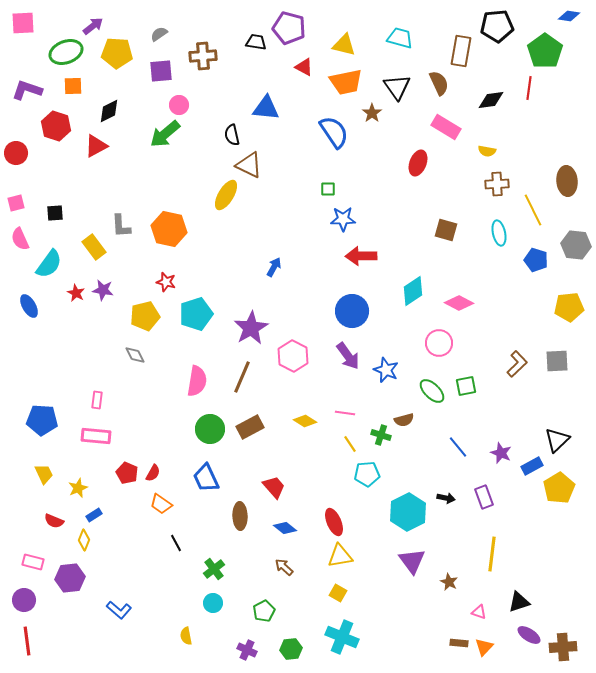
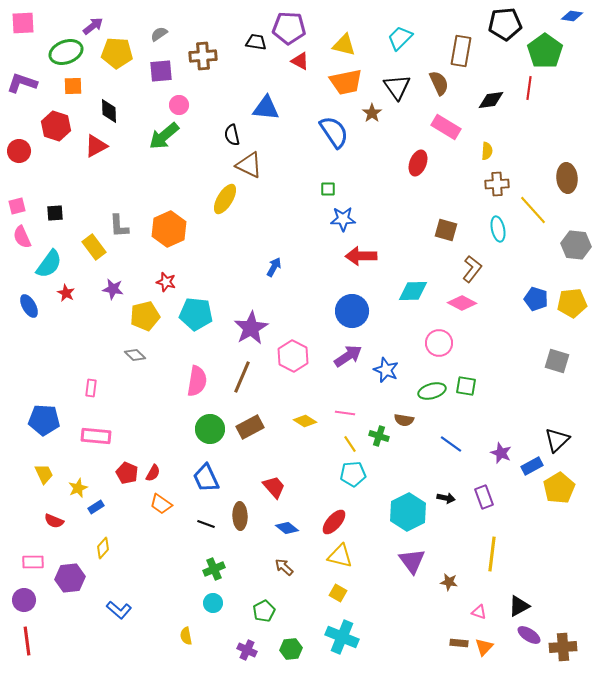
blue diamond at (569, 16): moved 3 px right
black pentagon at (497, 26): moved 8 px right, 2 px up
purple pentagon at (289, 28): rotated 12 degrees counterclockwise
cyan trapezoid at (400, 38): rotated 60 degrees counterclockwise
red triangle at (304, 67): moved 4 px left, 6 px up
purple L-shape at (27, 90): moved 5 px left, 7 px up
black diamond at (109, 111): rotated 65 degrees counterclockwise
green arrow at (165, 134): moved 1 px left, 2 px down
yellow semicircle at (487, 151): rotated 96 degrees counterclockwise
red circle at (16, 153): moved 3 px right, 2 px up
brown ellipse at (567, 181): moved 3 px up
yellow ellipse at (226, 195): moved 1 px left, 4 px down
pink square at (16, 203): moved 1 px right, 3 px down
yellow line at (533, 210): rotated 16 degrees counterclockwise
gray L-shape at (121, 226): moved 2 px left
orange hexagon at (169, 229): rotated 24 degrees clockwise
cyan ellipse at (499, 233): moved 1 px left, 4 px up
pink semicircle at (20, 239): moved 2 px right, 2 px up
blue pentagon at (536, 260): moved 39 px down
purple star at (103, 290): moved 10 px right, 1 px up
cyan diamond at (413, 291): rotated 32 degrees clockwise
red star at (76, 293): moved 10 px left
pink diamond at (459, 303): moved 3 px right
yellow pentagon at (569, 307): moved 3 px right, 4 px up
cyan pentagon at (196, 314): rotated 24 degrees clockwise
gray diamond at (135, 355): rotated 20 degrees counterclockwise
purple arrow at (348, 356): rotated 88 degrees counterclockwise
gray square at (557, 361): rotated 20 degrees clockwise
brown L-shape at (517, 364): moved 45 px left, 95 px up; rotated 8 degrees counterclockwise
green square at (466, 386): rotated 20 degrees clockwise
green ellipse at (432, 391): rotated 60 degrees counterclockwise
pink rectangle at (97, 400): moved 6 px left, 12 px up
blue pentagon at (42, 420): moved 2 px right
brown semicircle at (404, 420): rotated 24 degrees clockwise
green cross at (381, 435): moved 2 px left, 1 px down
blue line at (458, 447): moved 7 px left, 3 px up; rotated 15 degrees counterclockwise
cyan pentagon at (367, 474): moved 14 px left
blue rectangle at (94, 515): moved 2 px right, 8 px up
red ellipse at (334, 522): rotated 64 degrees clockwise
blue diamond at (285, 528): moved 2 px right
yellow diamond at (84, 540): moved 19 px right, 8 px down; rotated 20 degrees clockwise
black line at (176, 543): moved 30 px right, 19 px up; rotated 42 degrees counterclockwise
yellow triangle at (340, 556): rotated 24 degrees clockwise
pink rectangle at (33, 562): rotated 15 degrees counterclockwise
green cross at (214, 569): rotated 15 degrees clockwise
brown star at (449, 582): rotated 18 degrees counterclockwise
black triangle at (519, 602): moved 4 px down; rotated 10 degrees counterclockwise
